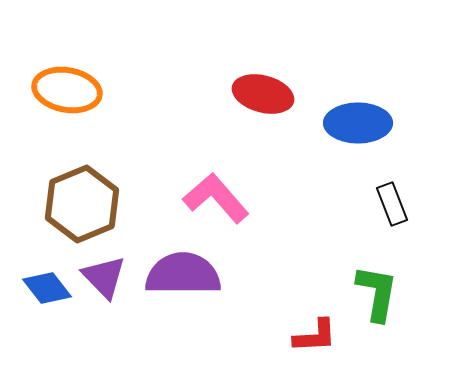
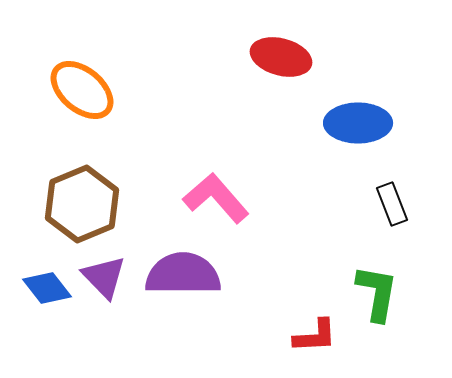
orange ellipse: moved 15 px right; rotated 30 degrees clockwise
red ellipse: moved 18 px right, 37 px up
